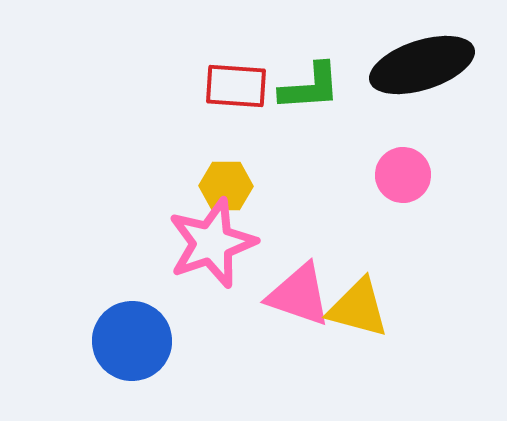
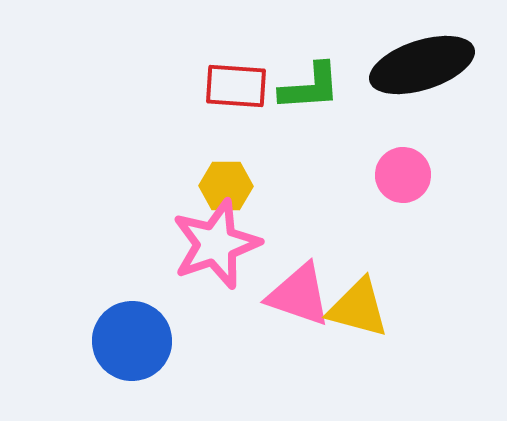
pink star: moved 4 px right, 1 px down
